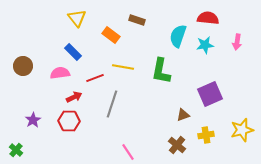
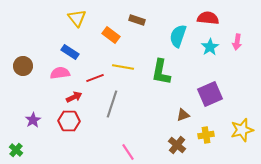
cyan star: moved 5 px right, 2 px down; rotated 24 degrees counterclockwise
blue rectangle: moved 3 px left; rotated 12 degrees counterclockwise
green L-shape: moved 1 px down
